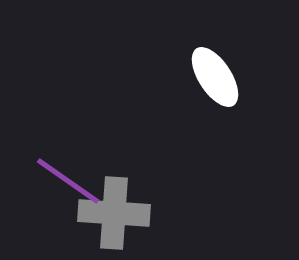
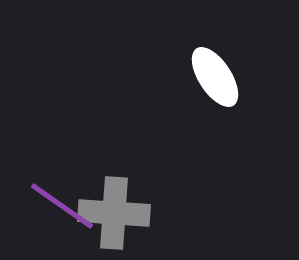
purple line: moved 6 px left, 25 px down
